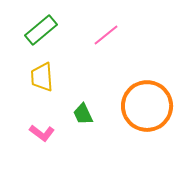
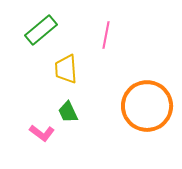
pink line: rotated 40 degrees counterclockwise
yellow trapezoid: moved 24 px right, 8 px up
green trapezoid: moved 15 px left, 2 px up
